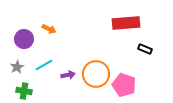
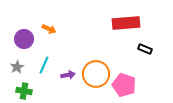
cyan line: rotated 36 degrees counterclockwise
